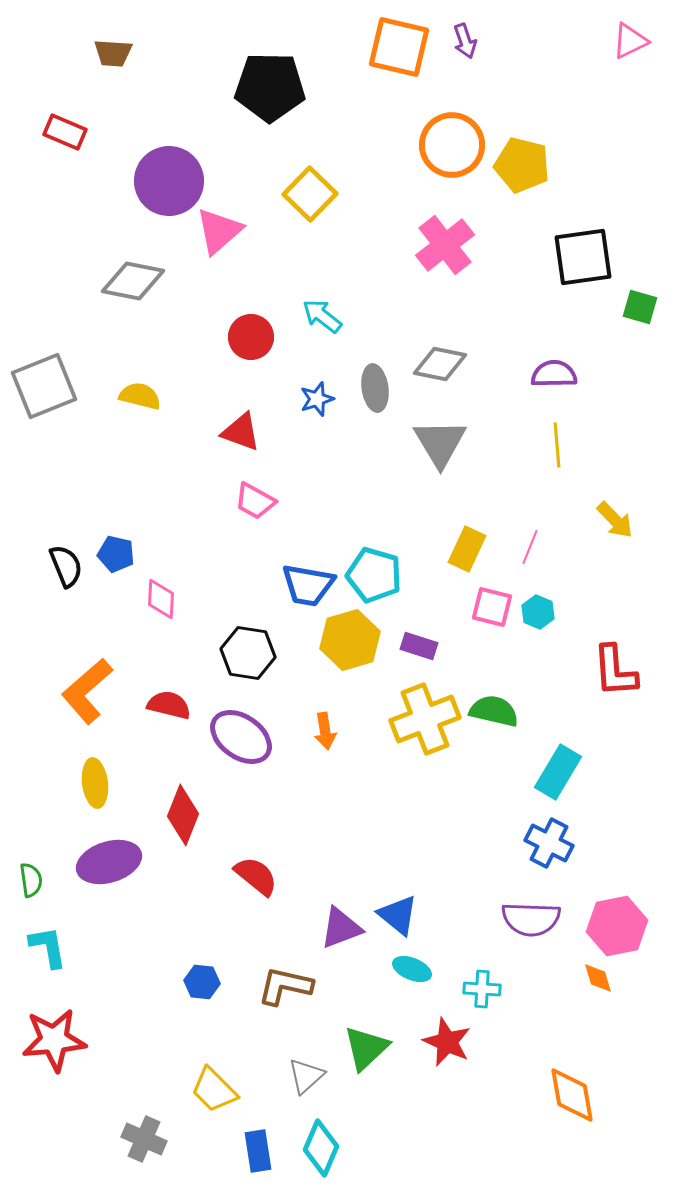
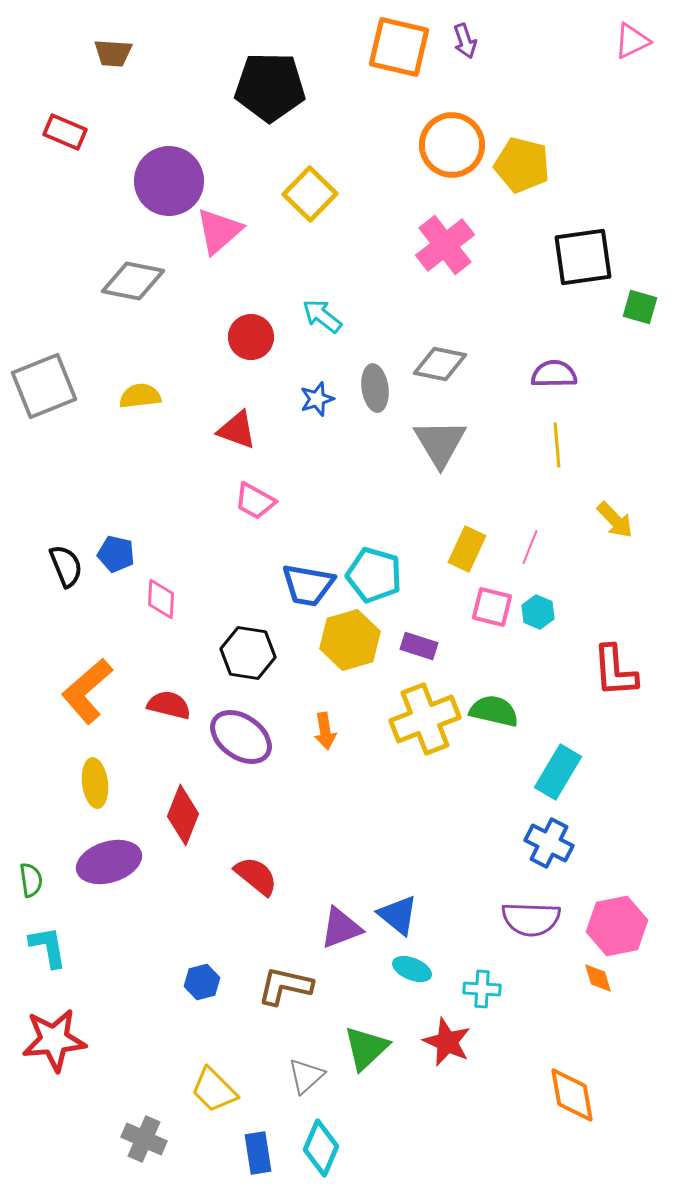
pink triangle at (630, 41): moved 2 px right
yellow semicircle at (140, 396): rotated 21 degrees counterclockwise
red triangle at (241, 432): moved 4 px left, 2 px up
blue hexagon at (202, 982): rotated 20 degrees counterclockwise
blue rectangle at (258, 1151): moved 2 px down
